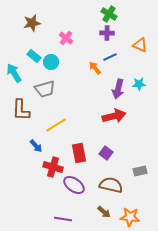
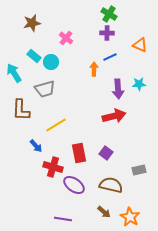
orange arrow: moved 1 px left, 1 px down; rotated 40 degrees clockwise
purple arrow: rotated 18 degrees counterclockwise
gray rectangle: moved 1 px left, 1 px up
orange star: rotated 24 degrees clockwise
